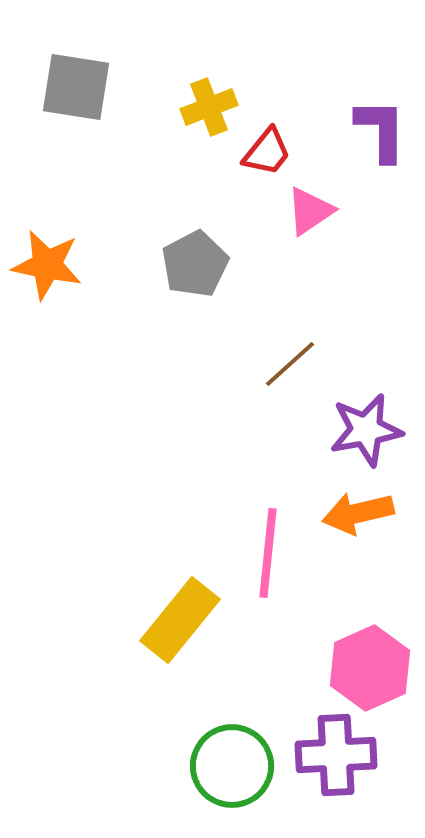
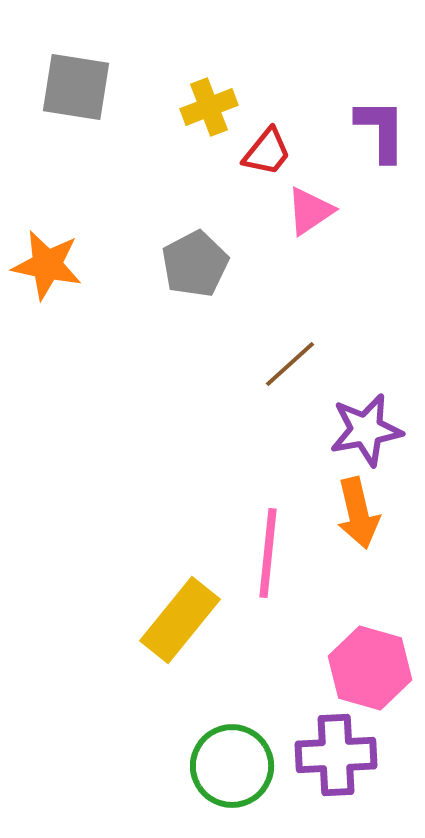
orange arrow: rotated 90 degrees counterclockwise
pink hexagon: rotated 20 degrees counterclockwise
